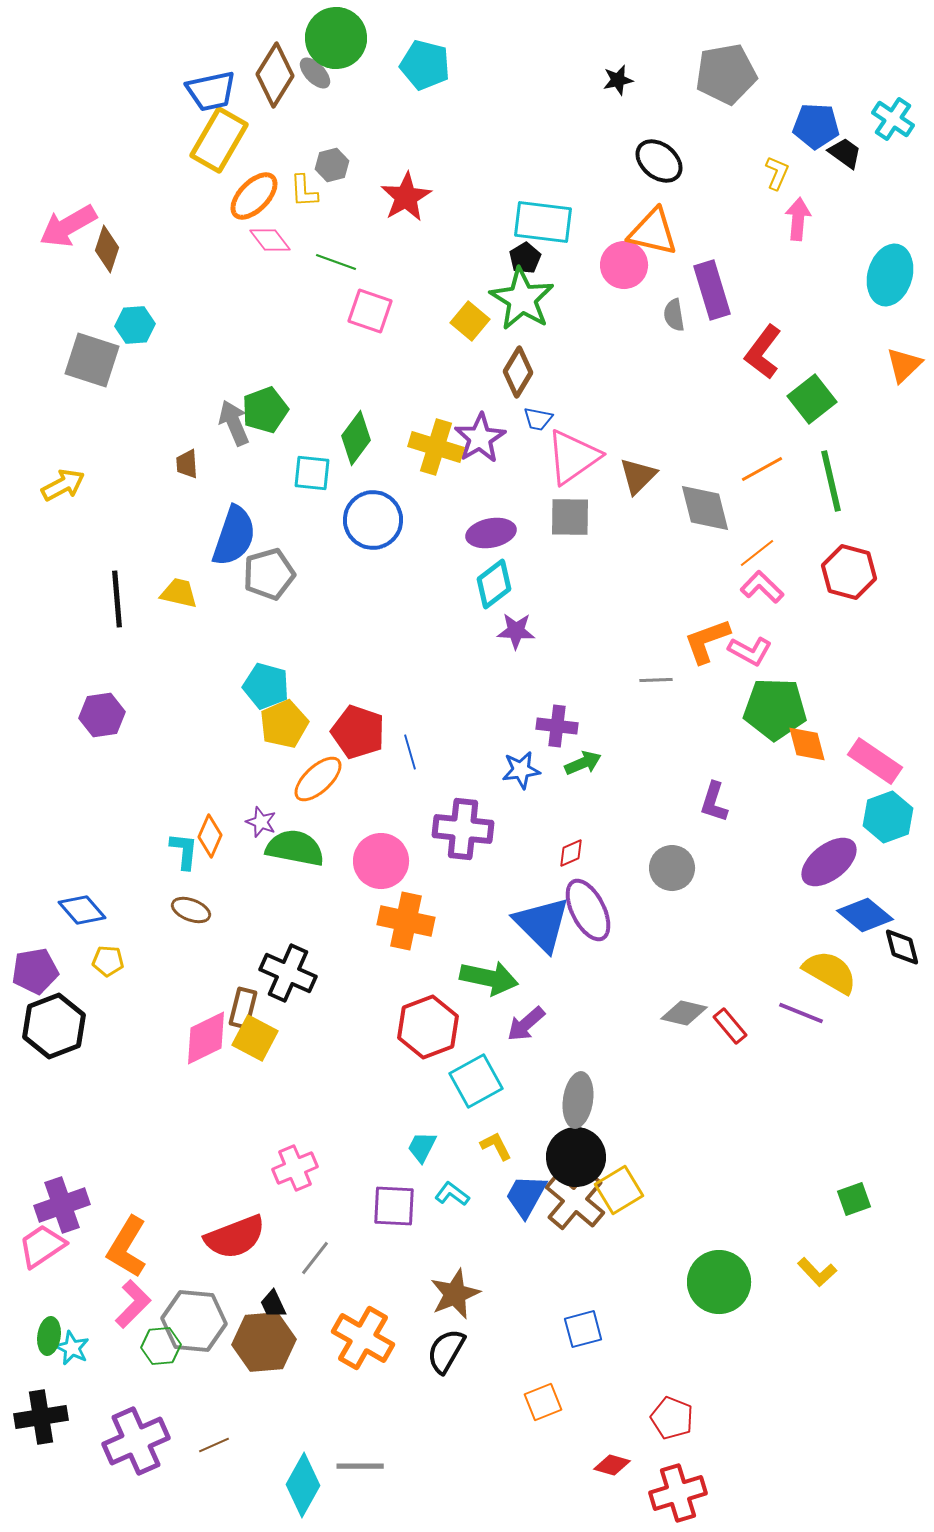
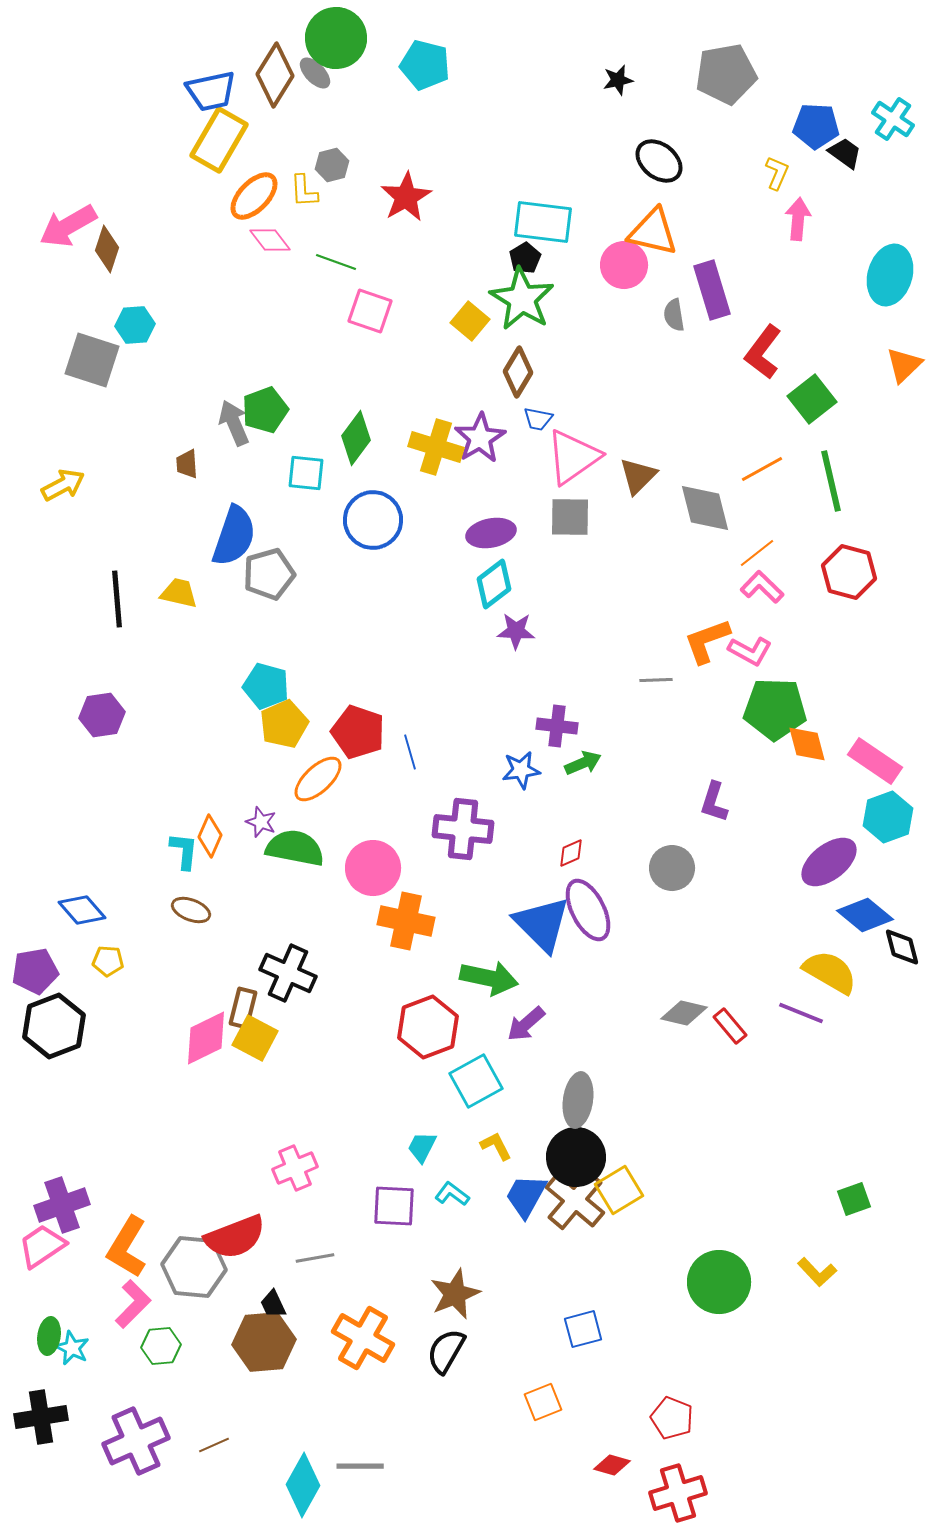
cyan square at (312, 473): moved 6 px left
pink circle at (381, 861): moved 8 px left, 7 px down
gray line at (315, 1258): rotated 42 degrees clockwise
gray hexagon at (194, 1321): moved 54 px up
